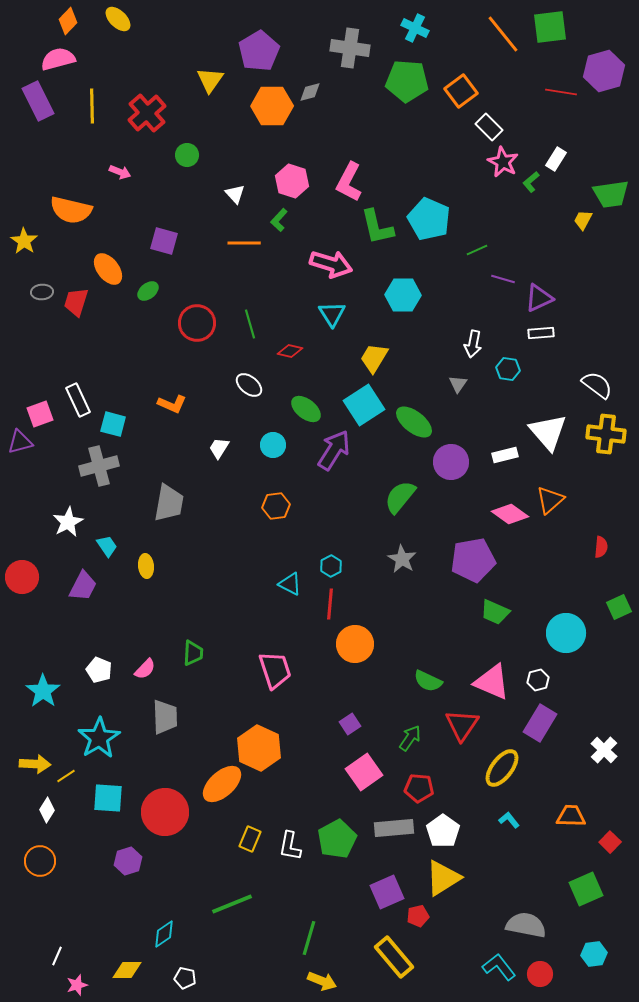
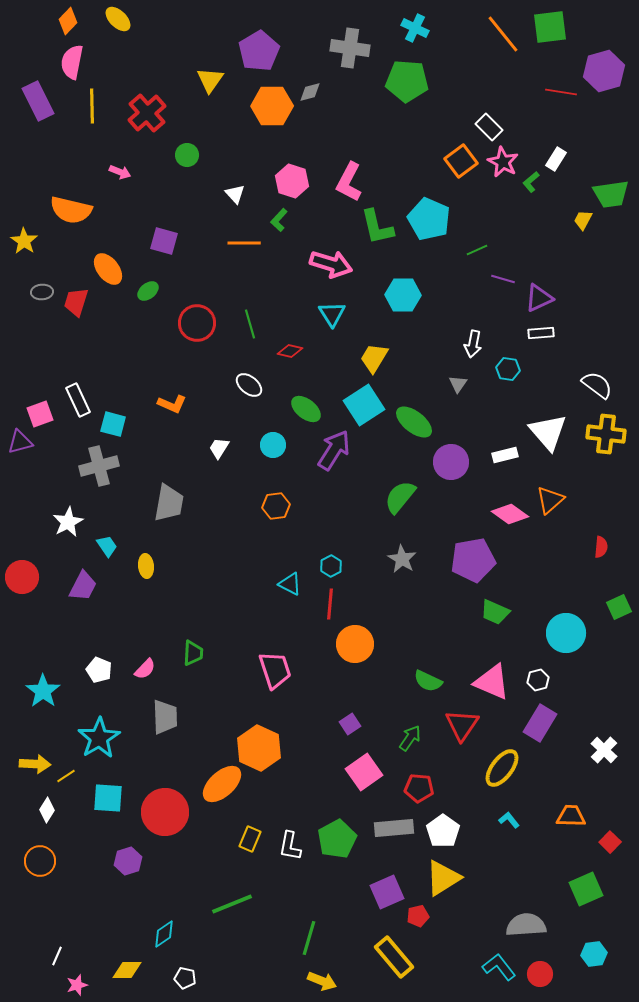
pink semicircle at (58, 59): moved 14 px right, 3 px down; rotated 64 degrees counterclockwise
orange square at (461, 91): moved 70 px down
gray semicircle at (526, 925): rotated 15 degrees counterclockwise
